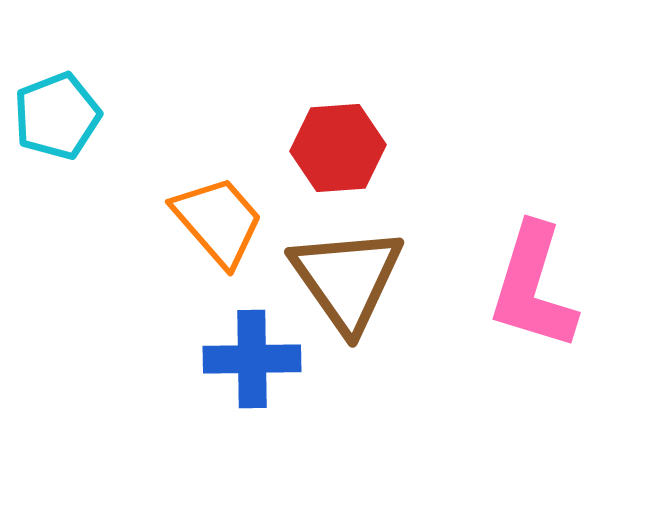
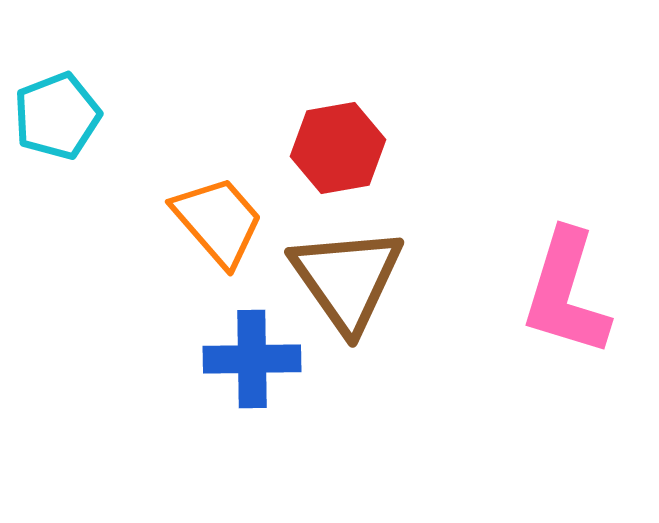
red hexagon: rotated 6 degrees counterclockwise
pink L-shape: moved 33 px right, 6 px down
